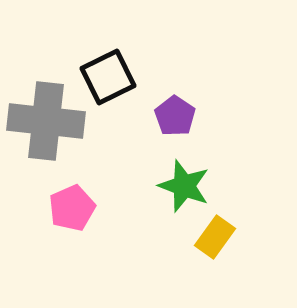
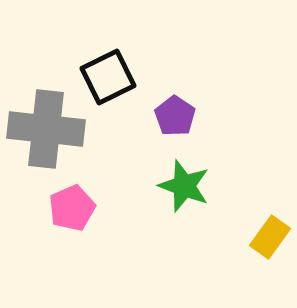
gray cross: moved 8 px down
yellow rectangle: moved 55 px right
